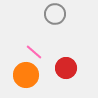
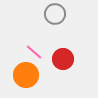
red circle: moved 3 px left, 9 px up
